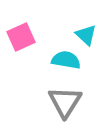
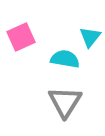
cyan triangle: moved 4 px right, 2 px down; rotated 25 degrees clockwise
cyan semicircle: moved 1 px left, 1 px up
